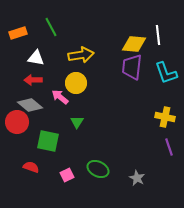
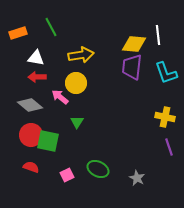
red arrow: moved 4 px right, 3 px up
red circle: moved 14 px right, 13 px down
